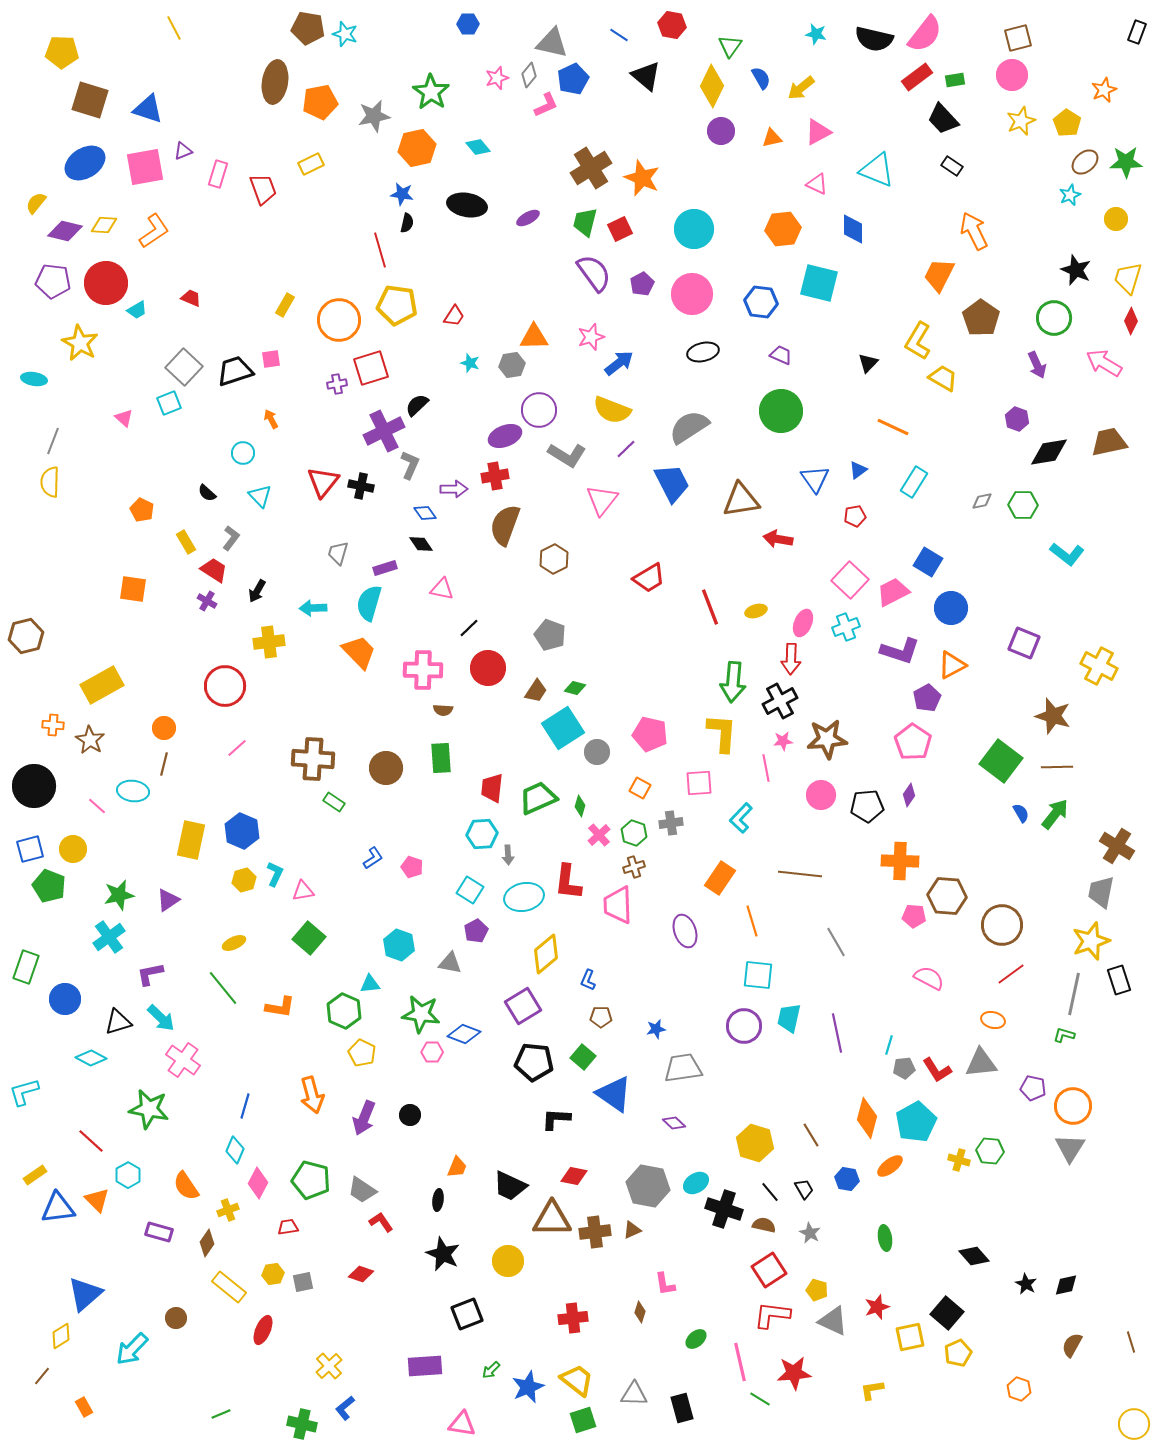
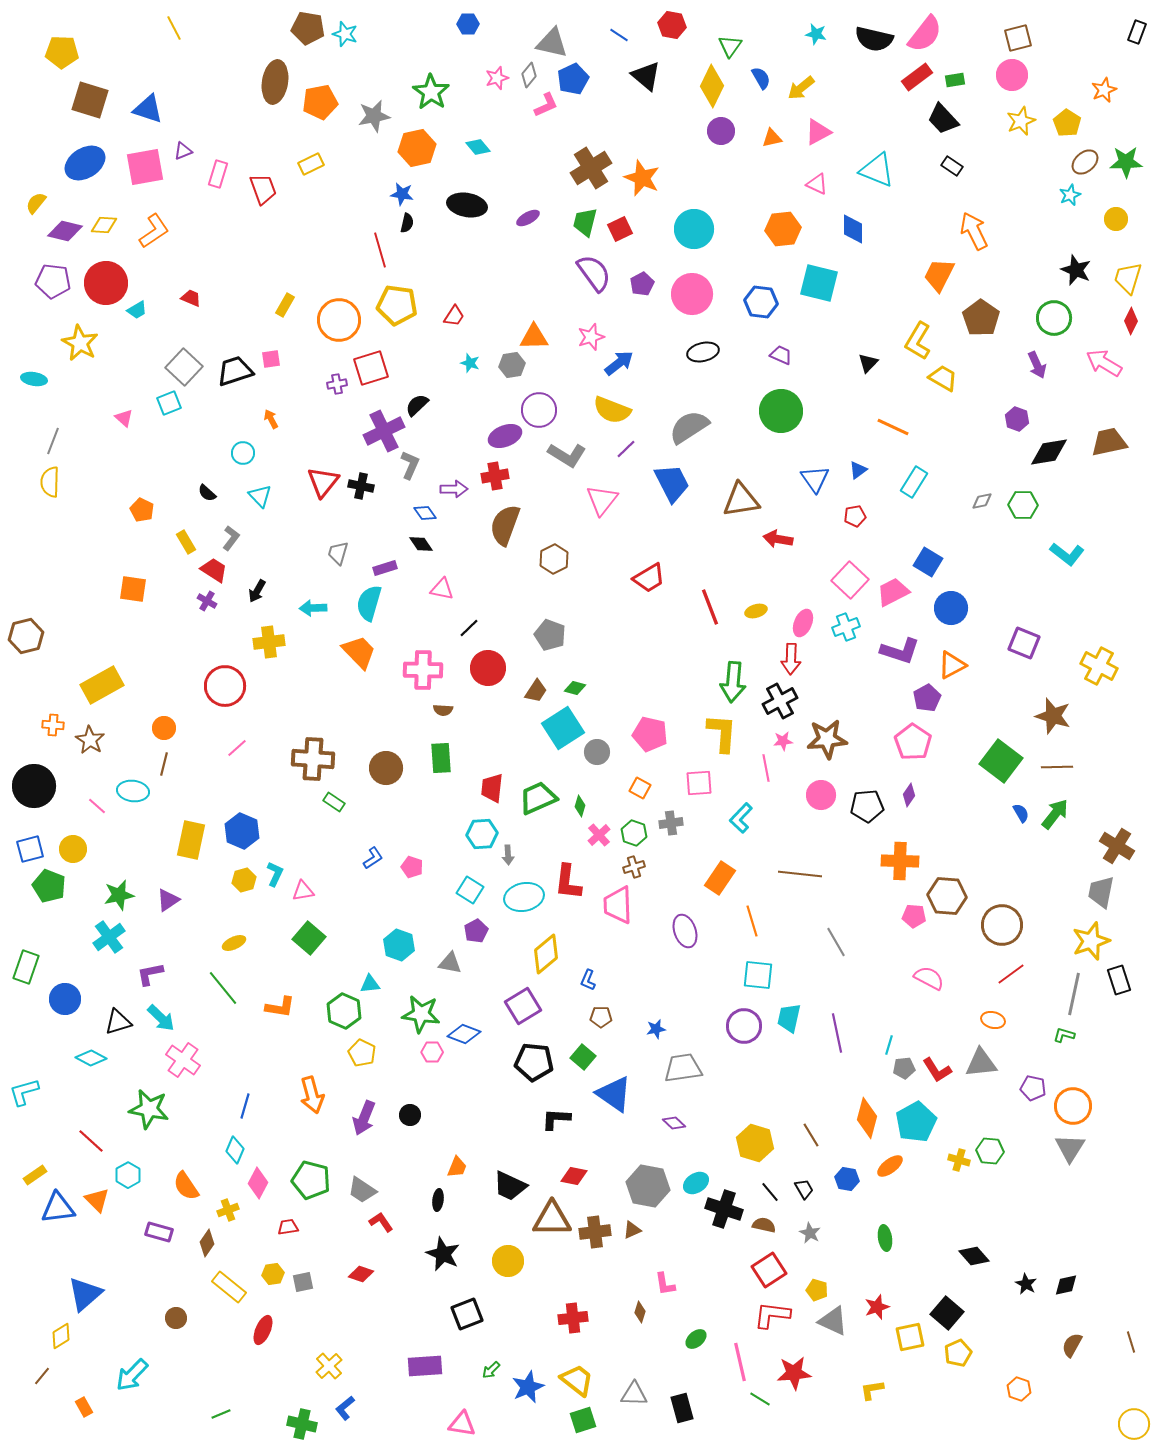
cyan arrow at (132, 1349): moved 26 px down
